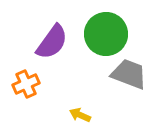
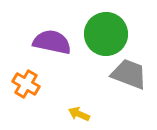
purple semicircle: rotated 114 degrees counterclockwise
orange cross: rotated 36 degrees counterclockwise
yellow arrow: moved 1 px left, 1 px up
